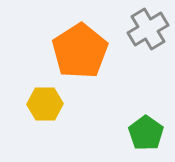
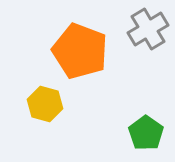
orange pentagon: rotated 18 degrees counterclockwise
yellow hexagon: rotated 16 degrees clockwise
